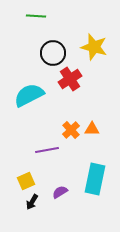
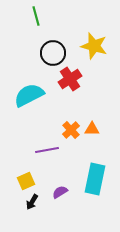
green line: rotated 72 degrees clockwise
yellow star: moved 1 px up
